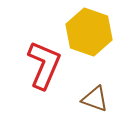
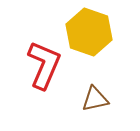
brown triangle: rotated 32 degrees counterclockwise
